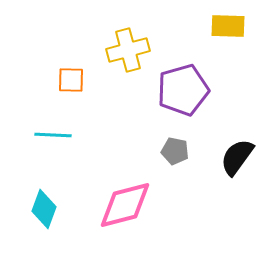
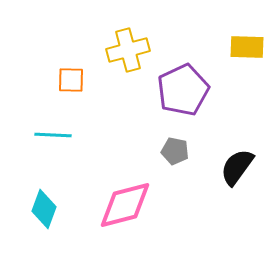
yellow rectangle: moved 19 px right, 21 px down
purple pentagon: rotated 9 degrees counterclockwise
black semicircle: moved 10 px down
